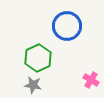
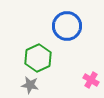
gray star: moved 3 px left
